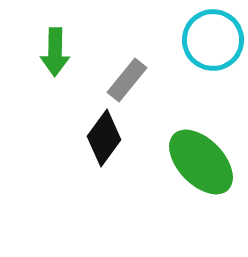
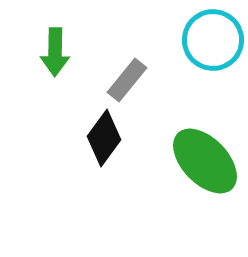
green ellipse: moved 4 px right, 1 px up
